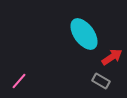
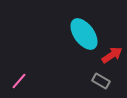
red arrow: moved 2 px up
